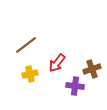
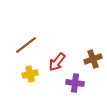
red arrow: moved 1 px up
brown cross: moved 1 px right, 10 px up
purple cross: moved 3 px up
